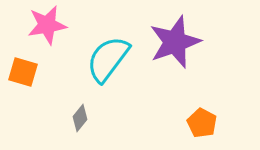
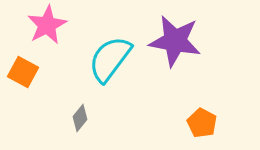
pink star: rotated 18 degrees counterclockwise
purple star: moved 1 px up; rotated 30 degrees clockwise
cyan semicircle: moved 2 px right
orange square: rotated 12 degrees clockwise
